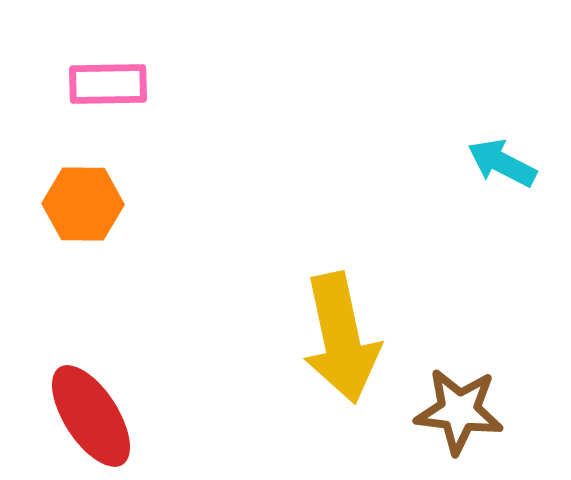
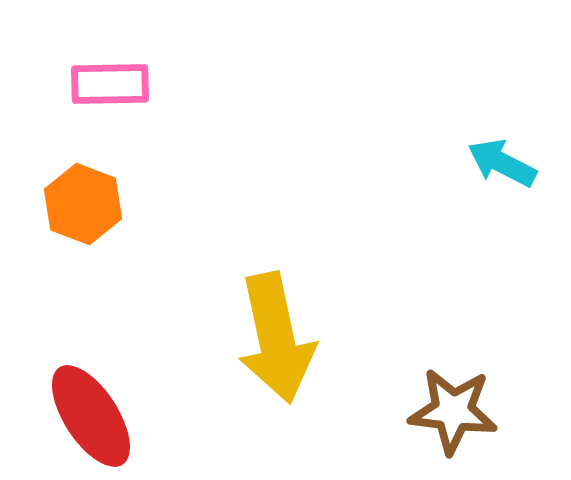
pink rectangle: moved 2 px right
orange hexagon: rotated 20 degrees clockwise
yellow arrow: moved 65 px left
brown star: moved 6 px left
